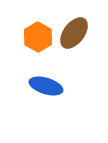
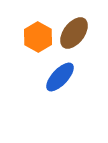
blue ellipse: moved 14 px right, 9 px up; rotated 64 degrees counterclockwise
